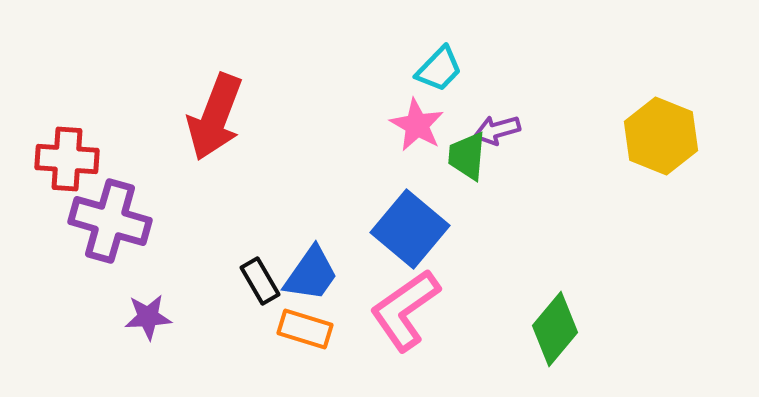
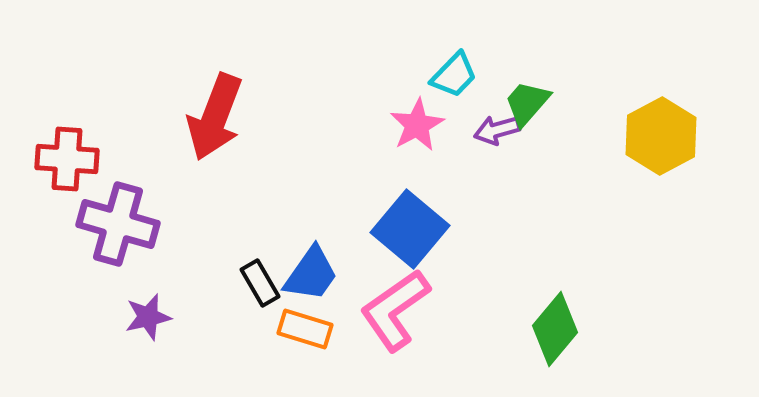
cyan trapezoid: moved 15 px right, 6 px down
pink star: rotated 14 degrees clockwise
yellow hexagon: rotated 10 degrees clockwise
green trapezoid: moved 60 px right, 53 px up; rotated 36 degrees clockwise
purple cross: moved 8 px right, 3 px down
black rectangle: moved 2 px down
pink L-shape: moved 10 px left
purple star: rotated 9 degrees counterclockwise
